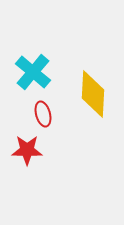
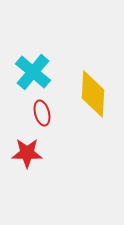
red ellipse: moved 1 px left, 1 px up
red star: moved 3 px down
